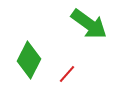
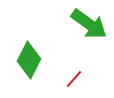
red line: moved 7 px right, 5 px down
